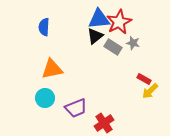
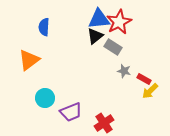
gray star: moved 9 px left, 28 px down
orange triangle: moved 23 px left, 9 px up; rotated 25 degrees counterclockwise
purple trapezoid: moved 5 px left, 4 px down
